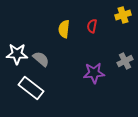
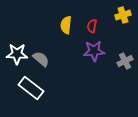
yellow semicircle: moved 2 px right, 4 px up
purple star: moved 22 px up
